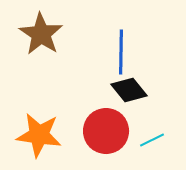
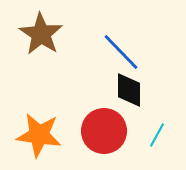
blue line: rotated 45 degrees counterclockwise
black diamond: rotated 39 degrees clockwise
red circle: moved 2 px left
cyan line: moved 5 px right, 5 px up; rotated 35 degrees counterclockwise
